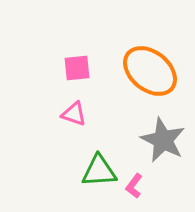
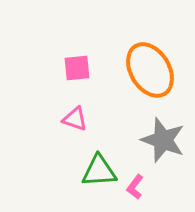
orange ellipse: moved 1 px up; rotated 20 degrees clockwise
pink triangle: moved 1 px right, 5 px down
gray star: rotated 6 degrees counterclockwise
pink L-shape: moved 1 px right, 1 px down
